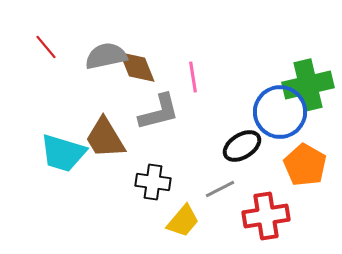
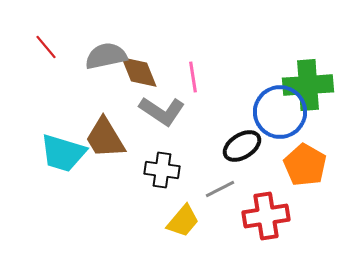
brown diamond: moved 2 px right, 5 px down
green cross: rotated 9 degrees clockwise
gray L-shape: moved 3 px right, 1 px up; rotated 48 degrees clockwise
black cross: moved 9 px right, 12 px up
